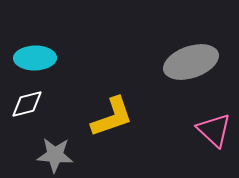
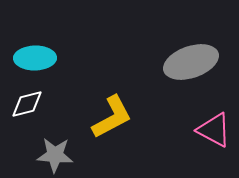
yellow L-shape: rotated 9 degrees counterclockwise
pink triangle: rotated 15 degrees counterclockwise
